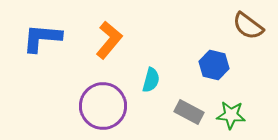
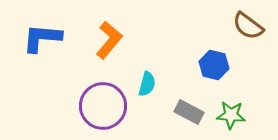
cyan semicircle: moved 4 px left, 4 px down
